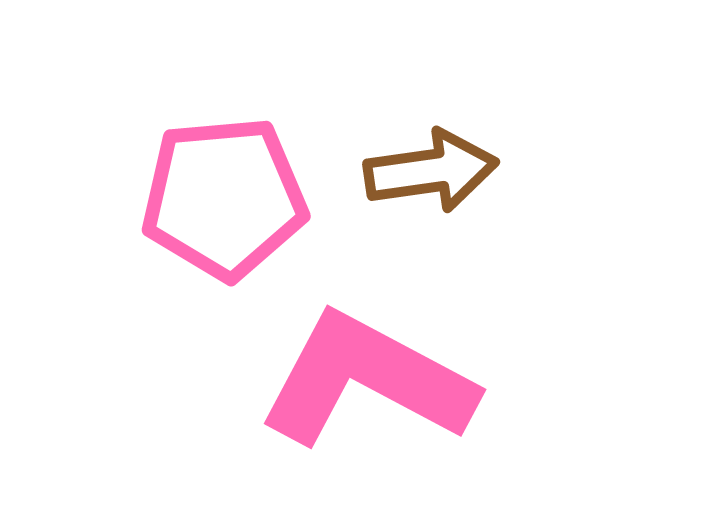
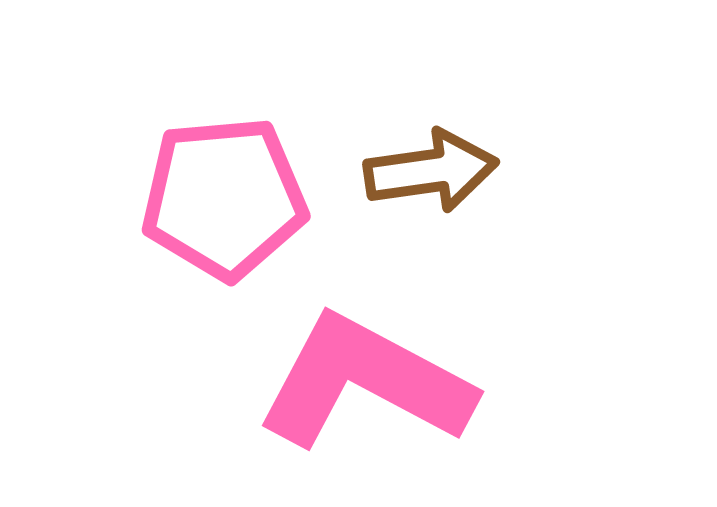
pink L-shape: moved 2 px left, 2 px down
